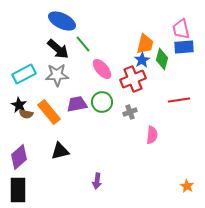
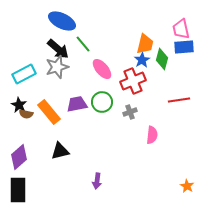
gray star: moved 8 px up; rotated 15 degrees counterclockwise
red cross: moved 2 px down
